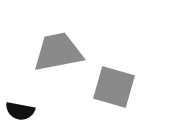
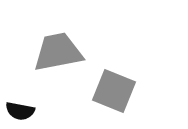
gray square: moved 4 px down; rotated 6 degrees clockwise
